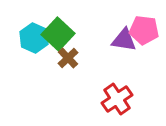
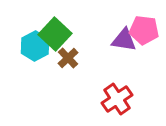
green square: moved 3 px left
cyan hexagon: moved 1 px right, 8 px down; rotated 8 degrees clockwise
